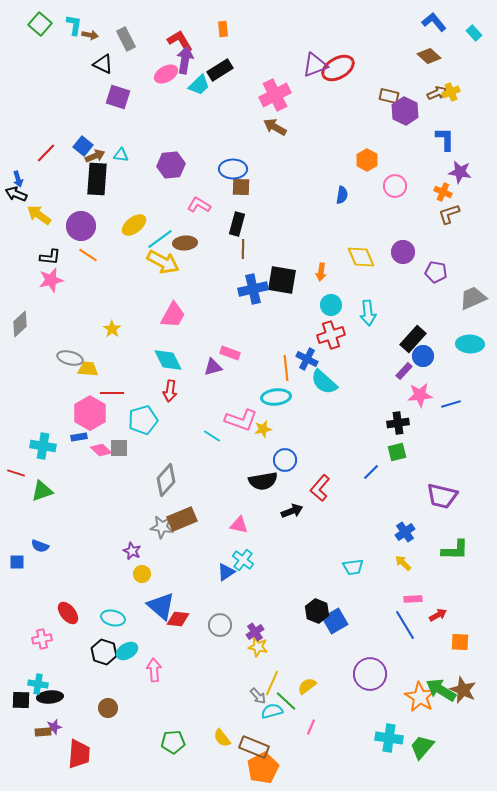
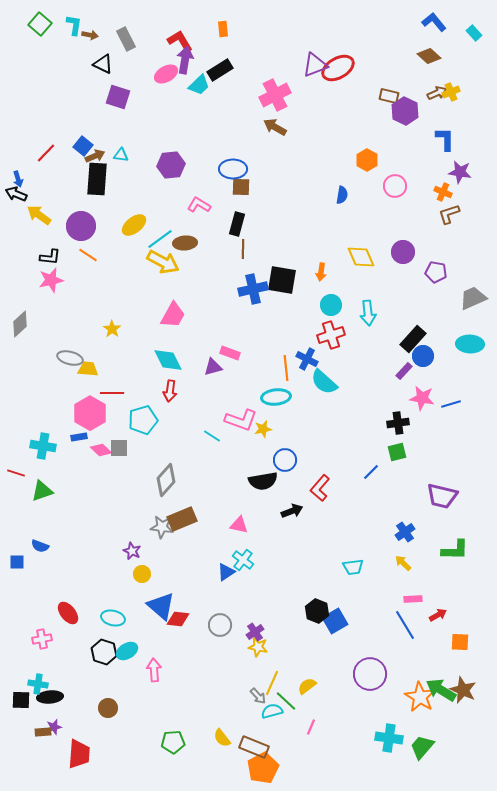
pink star at (420, 395): moved 2 px right, 3 px down; rotated 15 degrees clockwise
